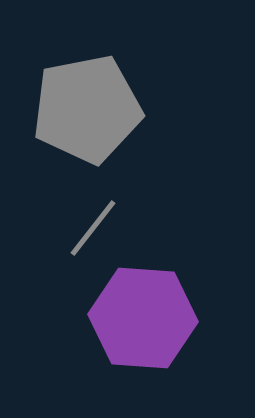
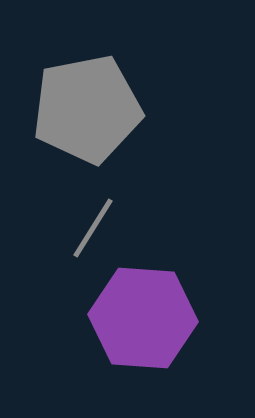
gray line: rotated 6 degrees counterclockwise
